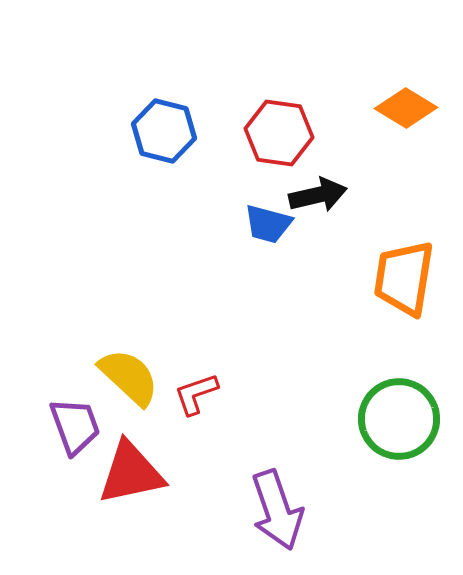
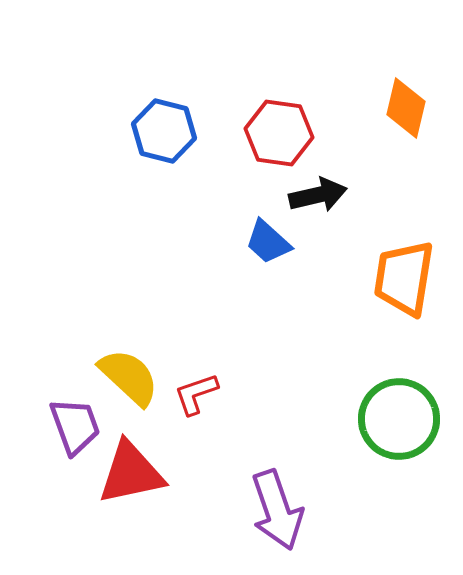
orange diamond: rotated 72 degrees clockwise
blue trapezoid: moved 18 px down; rotated 27 degrees clockwise
